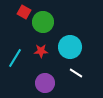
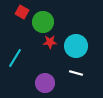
red square: moved 2 px left
cyan circle: moved 6 px right, 1 px up
red star: moved 9 px right, 9 px up
white line: rotated 16 degrees counterclockwise
